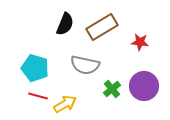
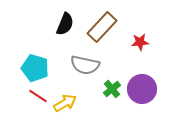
brown rectangle: rotated 16 degrees counterclockwise
red star: rotated 12 degrees counterclockwise
purple circle: moved 2 px left, 3 px down
red line: rotated 18 degrees clockwise
yellow arrow: moved 1 px up
